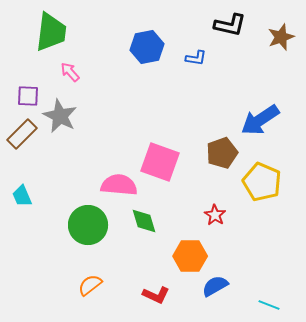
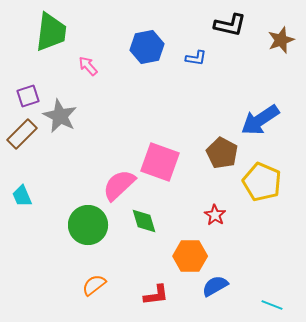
brown star: moved 3 px down
pink arrow: moved 18 px right, 6 px up
purple square: rotated 20 degrees counterclockwise
brown pentagon: rotated 24 degrees counterclockwise
pink semicircle: rotated 48 degrees counterclockwise
orange semicircle: moved 4 px right
red L-shape: rotated 32 degrees counterclockwise
cyan line: moved 3 px right
